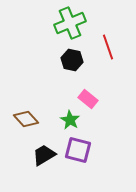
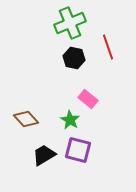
black hexagon: moved 2 px right, 2 px up
